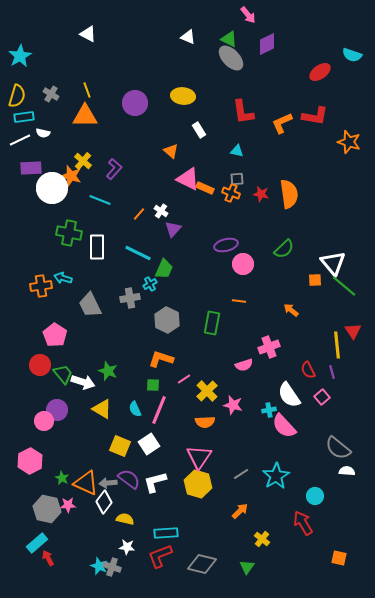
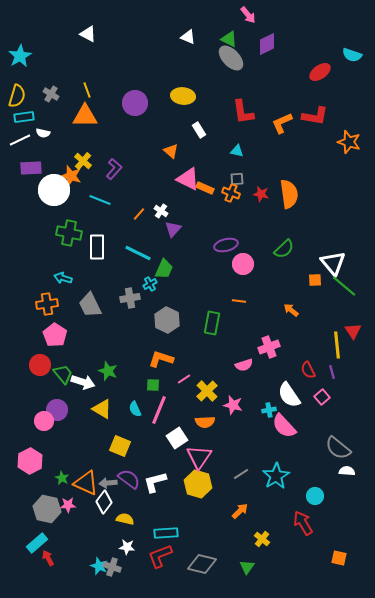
white circle at (52, 188): moved 2 px right, 2 px down
orange cross at (41, 286): moved 6 px right, 18 px down
white square at (149, 444): moved 28 px right, 6 px up
